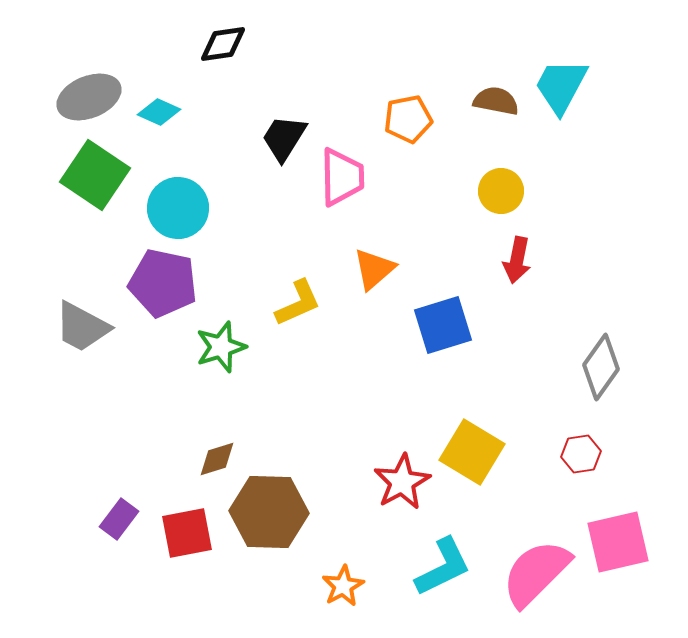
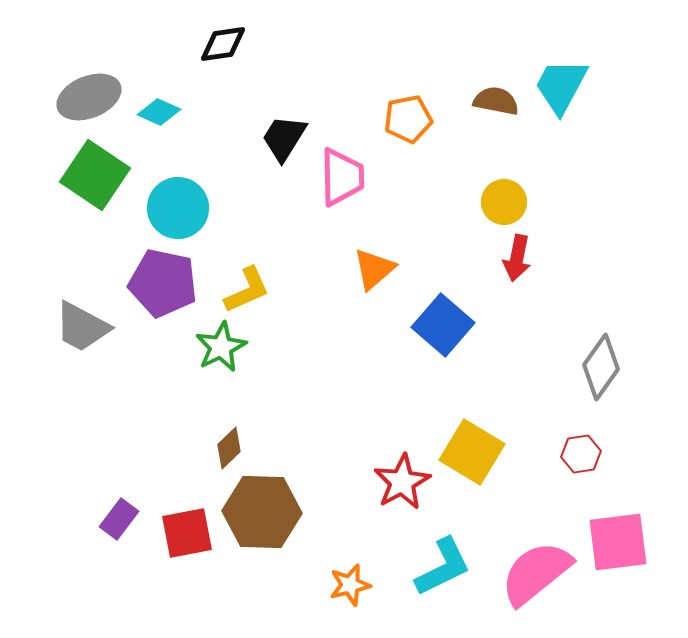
yellow circle: moved 3 px right, 11 px down
red arrow: moved 2 px up
yellow L-shape: moved 51 px left, 13 px up
blue square: rotated 32 degrees counterclockwise
green star: rotated 9 degrees counterclockwise
brown diamond: moved 12 px right, 11 px up; rotated 27 degrees counterclockwise
brown hexagon: moved 7 px left
pink square: rotated 6 degrees clockwise
pink semicircle: rotated 6 degrees clockwise
orange star: moved 7 px right, 1 px up; rotated 15 degrees clockwise
